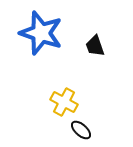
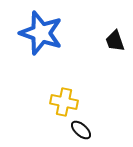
black trapezoid: moved 20 px right, 5 px up
yellow cross: rotated 16 degrees counterclockwise
